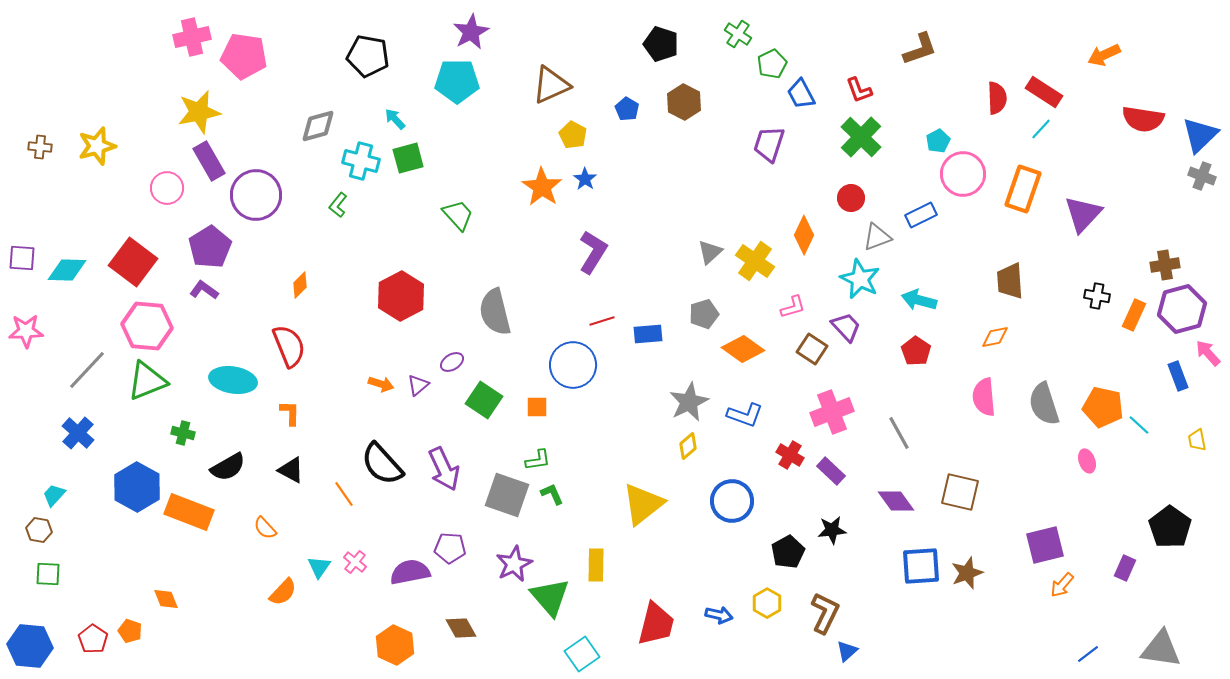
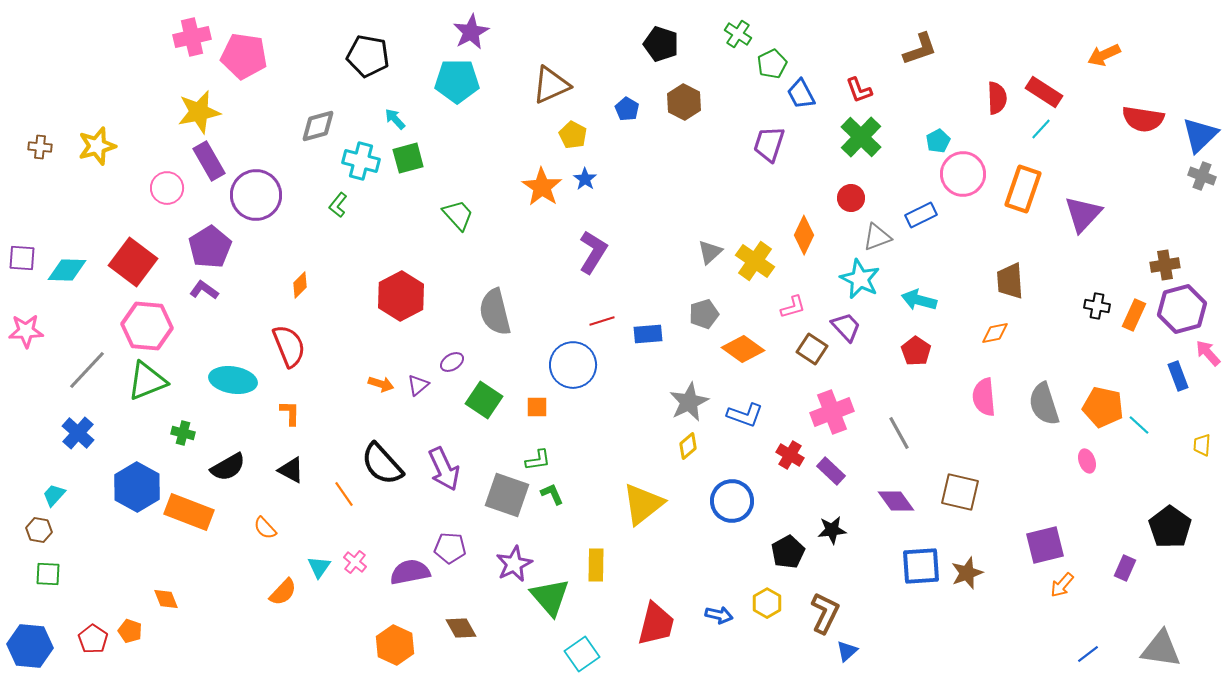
black cross at (1097, 296): moved 10 px down
orange diamond at (995, 337): moved 4 px up
yellow trapezoid at (1197, 440): moved 5 px right, 5 px down; rotated 15 degrees clockwise
